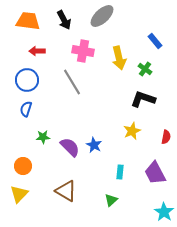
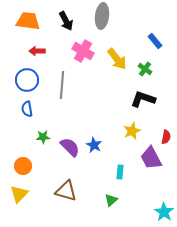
gray ellipse: rotated 40 degrees counterclockwise
black arrow: moved 2 px right, 1 px down
pink cross: rotated 20 degrees clockwise
yellow arrow: moved 2 px left, 1 px down; rotated 25 degrees counterclockwise
gray line: moved 10 px left, 3 px down; rotated 36 degrees clockwise
blue semicircle: moved 1 px right; rotated 28 degrees counterclockwise
purple trapezoid: moved 4 px left, 15 px up
brown triangle: rotated 15 degrees counterclockwise
